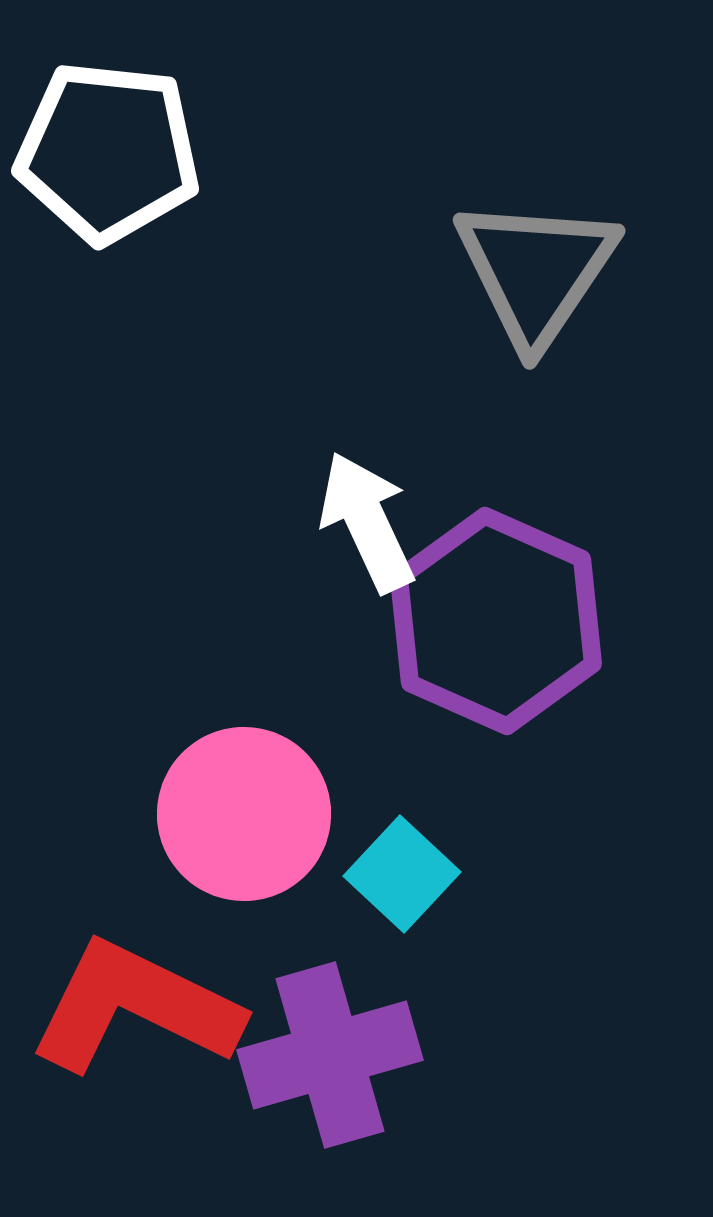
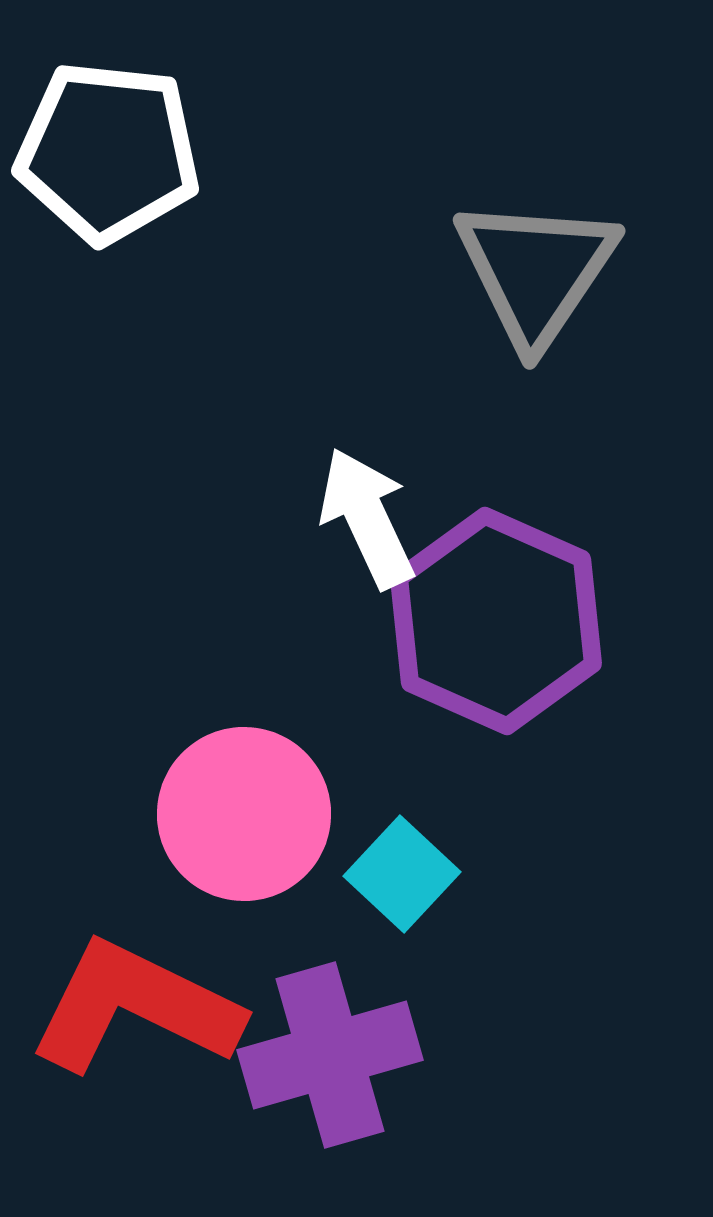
white arrow: moved 4 px up
